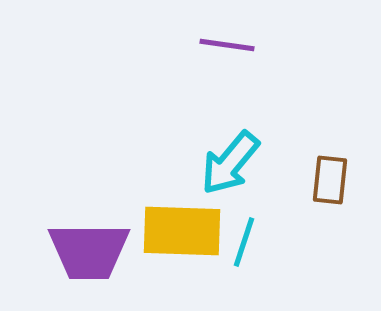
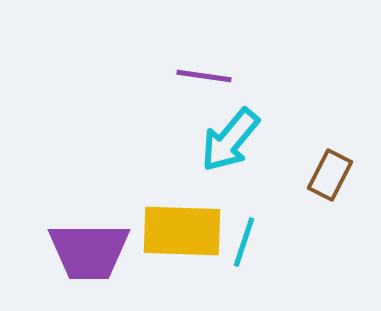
purple line: moved 23 px left, 31 px down
cyan arrow: moved 23 px up
brown rectangle: moved 5 px up; rotated 21 degrees clockwise
